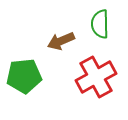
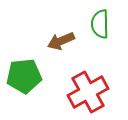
red cross: moved 8 px left, 15 px down
